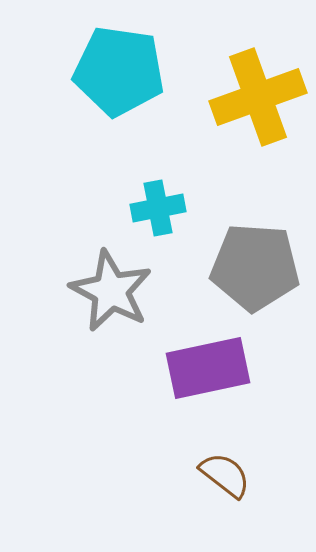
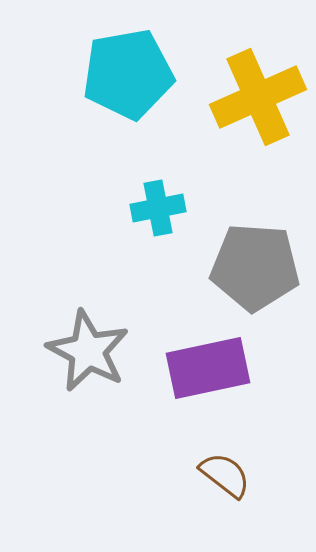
cyan pentagon: moved 9 px right, 3 px down; rotated 18 degrees counterclockwise
yellow cross: rotated 4 degrees counterclockwise
gray star: moved 23 px left, 60 px down
